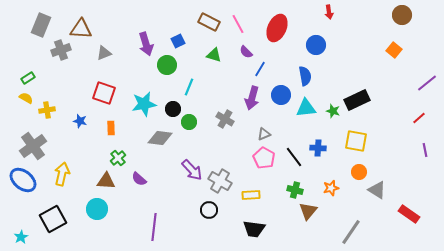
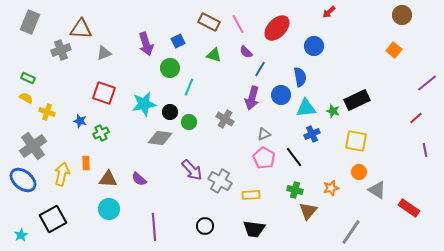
red arrow at (329, 12): rotated 56 degrees clockwise
gray rectangle at (41, 25): moved 11 px left, 3 px up
red ellipse at (277, 28): rotated 20 degrees clockwise
blue circle at (316, 45): moved 2 px left, 1 px down
green circle at (167, 65): moved 3 px right, 3 px down
blue semicircle at (305, 76): moved 5 px left, 1 px down
green rectangle at (28, 78): rotated 56 degrees clockwise
black circle at (173, 109): moved 3 px left, 3 px down
yellow cross at (47, 110): moved 2 px down; rotated 28 degrees clockwise
red line at (419, 118): moved 3 px left
orange rectangle at (111, 128): moved 25 px left, 35 px down
blue cross at (318, 148): moved 6 px left, 14 px up; rotated 28 degrees counterclockwise
green cross at (118, 158): moved 17 px left, 25 px up; rotated 14 degrees clockwise
brown triangle at (106, 181): moved 2 px right, 2 px up
cyan circle at (97, 209): moved 12 px right
black circle at (209, 210): moved 4 px left, 16 px down
red rectangle at (409, 214): moved 6 px up
purple line at (154, 227): rotated 12 degrees counterclockwise
cyan star at (21, 237): moved 2 px up
